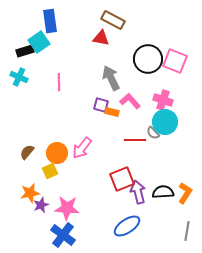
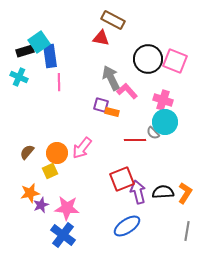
blue rectangle: moved 35 px down
pink L-shape: moved 3 px left, 10 px up
